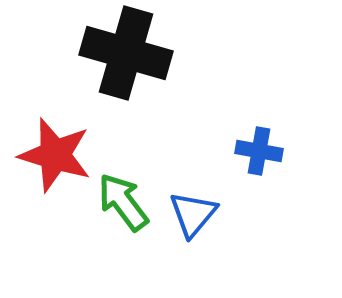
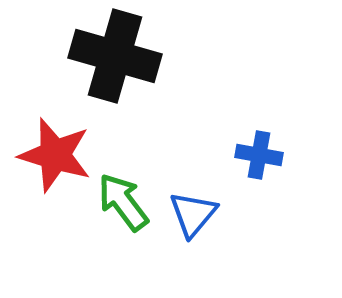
black cross: moved 11 px left, 3 px down
blue cross: moved 4 px down
